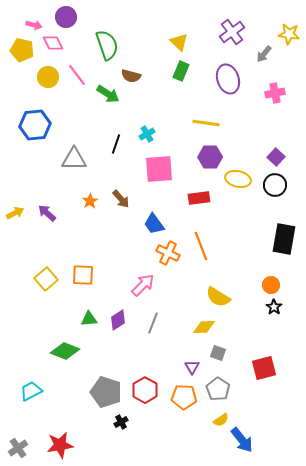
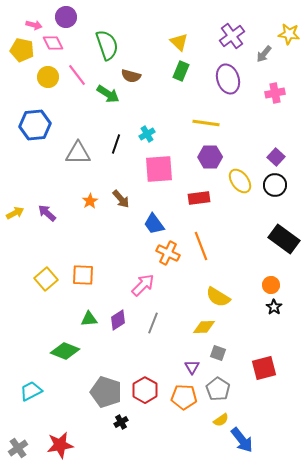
purple cross at (232, 32): moved 4 px down
gray triangle at (74, 159): moved 4 px right, 6 px up
yellow ellipse at (238, 179): moved 2 px right, 2 px down; rotated 40 degrees clockwise
black rectangle at (284, 239): rotated 64 degrees counterclockwise
